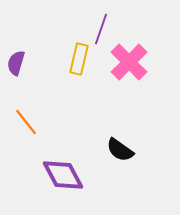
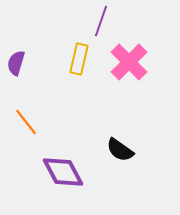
purple line: moved 8 px up
purple diamond: moved 3 px up
